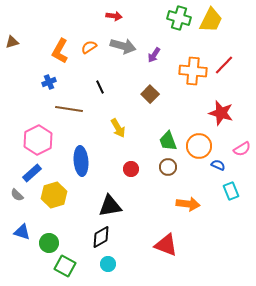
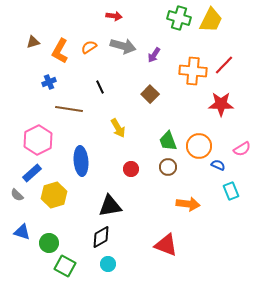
brown triangle: moved 21 px right
red star: moved 9 px up; rotated 15 degrees counterclockwise
